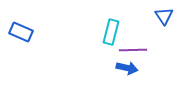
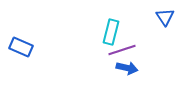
blue triangle: moved 1 px right, 1 px down
blue rectangle: moved 15 px down
purple line: moved 11 px left; rotated 16 degrees counterclockwise
